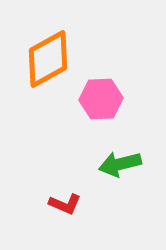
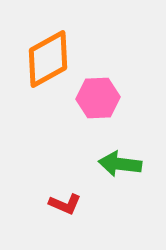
pink hexagon: moved 3 px left, 1 px up
green arrow: rotated 21 degrees clockwise
